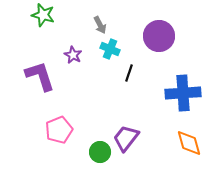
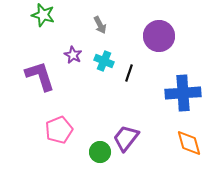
cyan cross: moved 6 px left, 12 px down
